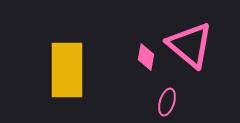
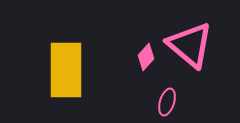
pink diamond: rotated 32 degrees clockwise
yellow rectangle: moved 1 px left
